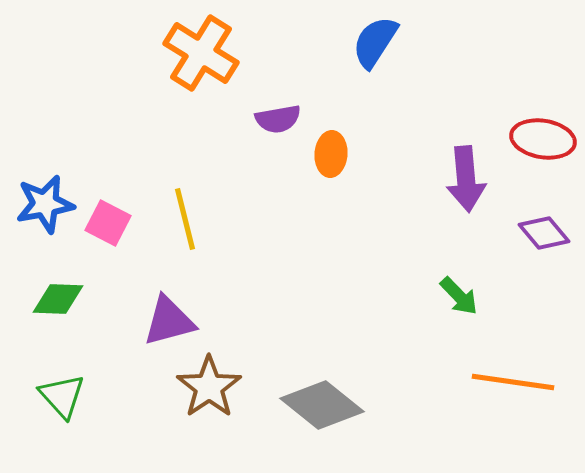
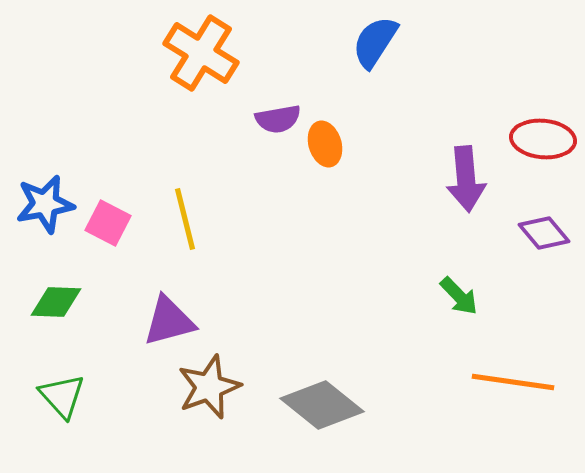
red ellipse: rotated 4 degrees counterclockwise
orange ellipse: moved 6 px left, 10 px up; rotated 21 degrees counterclockwise
green diamond: moved 2 px left, 3 px down
brown star: rotated 14 degrees clockwise
